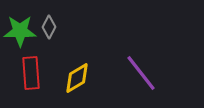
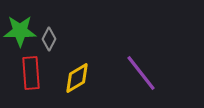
gray diamond: moved 12 px down
